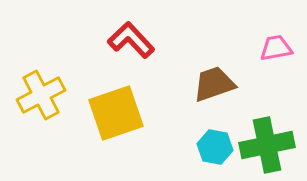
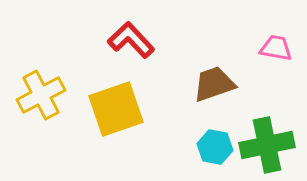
pink trapezoid: rotated 20 degrees clockwise
yellow square: moved 4 px up
